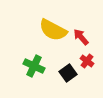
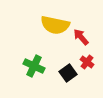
yellow semicircle: moved 2 px right, 5 px up; rotated 16 degrees counterclockwise
red cross: moved 1 px down
